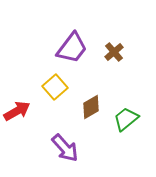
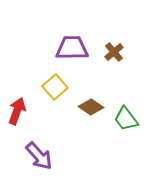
purple trapezoid: rotated 128 degrees counterclockwise
brown diamond: rotated 65 degrees clockwise
red arrow: rotated 40 degrees counterclockwise
green trapezoid: rotated 88 degrees counterclockwise
purple arrow: moved 26 px left, 8 px down
